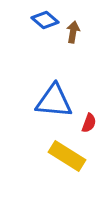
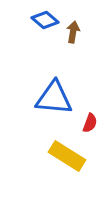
blue triangle: moved 3 px up
red semicircle: moved 1 px right
